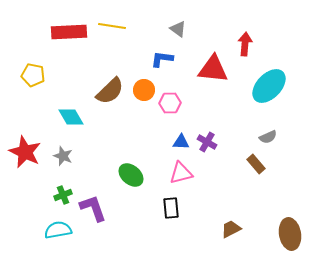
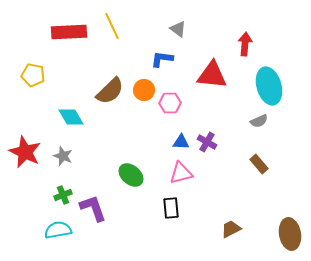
yellow line: rotated 56 degrees clockwise
red triangle: moved 1 px left, 6 px down
cyan ellipse: rotated 60 degrees counterclockwise
gray semicircle: moved 9 px left, 16 px up
brown rectangle: moved 3 px right
